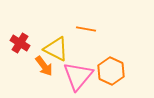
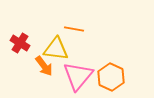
orange line: moved 12 px left
yellow triangle: rotated 20 degrees counterclockwise
orange hexagon: moved 6 px down
